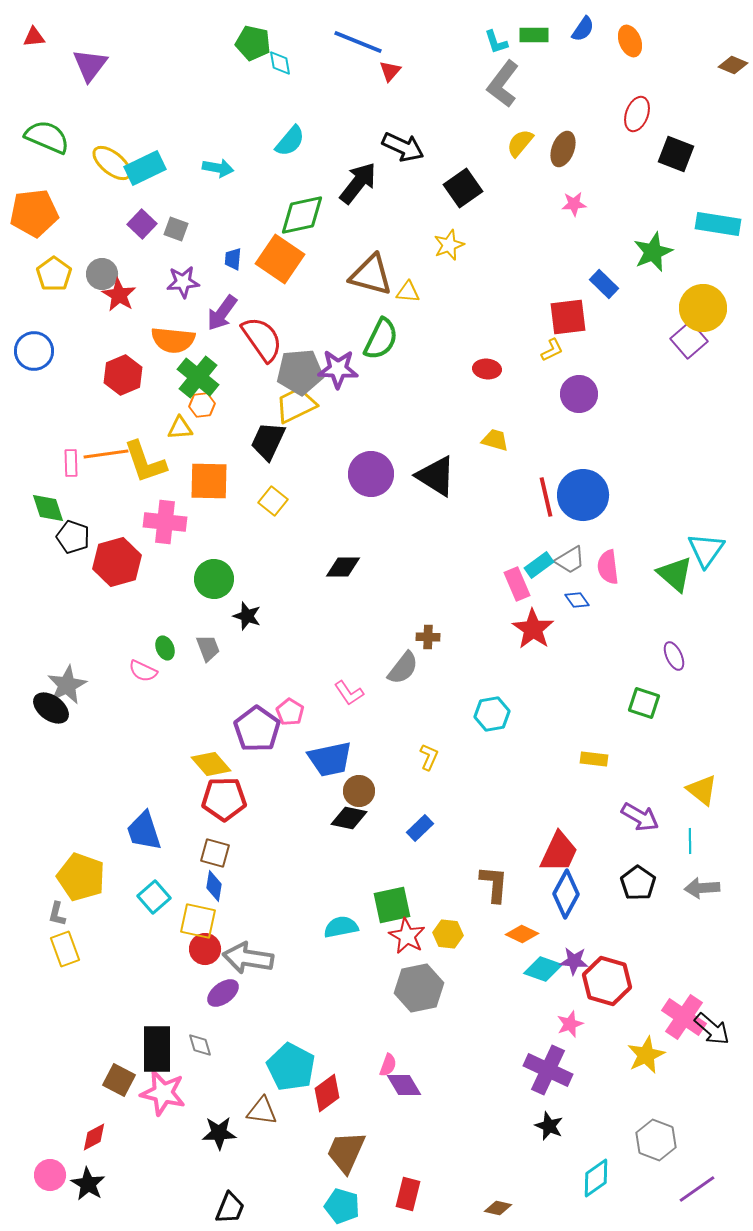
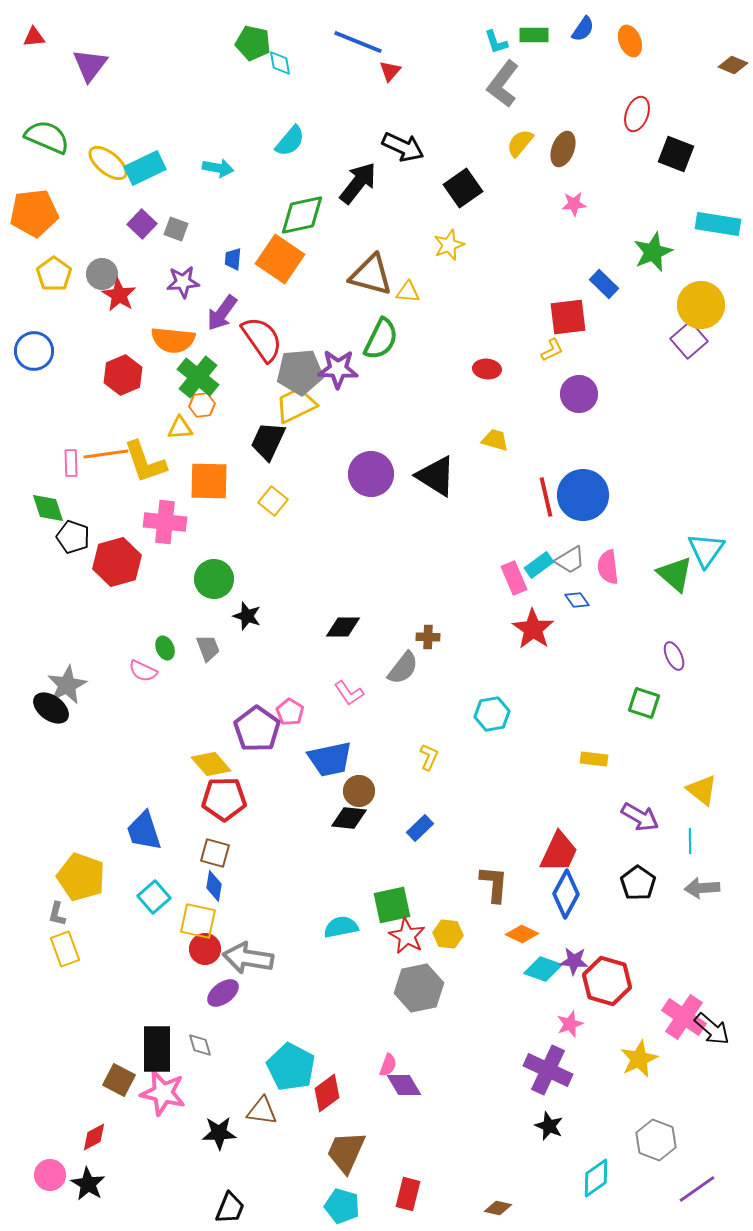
yellow ellipse at (112, 163): moved 4 px left
yellow circle at (703, 308): moved 2 px left, 3 px up
black diamond at (343, 567): moved 60 px down
pink rectangle at (517, 584): moved 3 px left, 6 px up
black diamond at (349, 818): rotated 6 degrees counterclockwise
yellow star at (646, 1055): moved 7 px left, 4 px down
